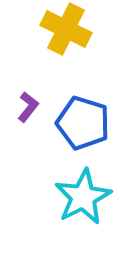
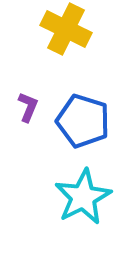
purple L-shape: rotated 16 degrees counterclockwise
blue pentagon: moved 2 px up
